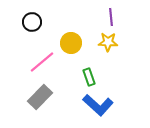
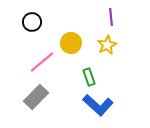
yellow star: moved 1 px left, 3 px down; rotated 30 degrees counterclockwise
gray rectangle: moved 4 px left
